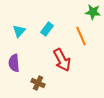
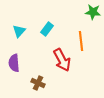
orange line: moved 5 px down; rotated 18 degrees clockwise
